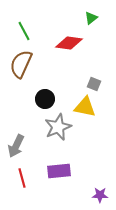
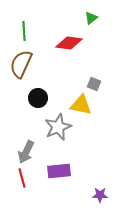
green line: rotated 24 degrees clockwise
black circle: moved 7 px left, 1 px up
yellow triangle: moved 4 px left, 2 px up
gray arrow: moved 10 px right, 6 px down
